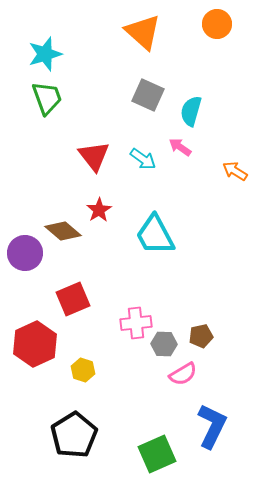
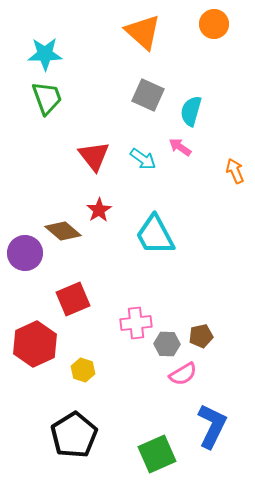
orange circle: moved 3 px left
cyan star: rotated 16 degrees clockwise
orange arrow: rotated 35 degrees clockwise
gray hexagon: moved 3 px right
